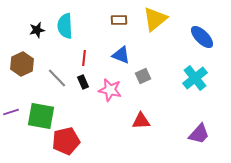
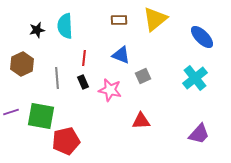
gray line: rotated 40 degrees clockwise
